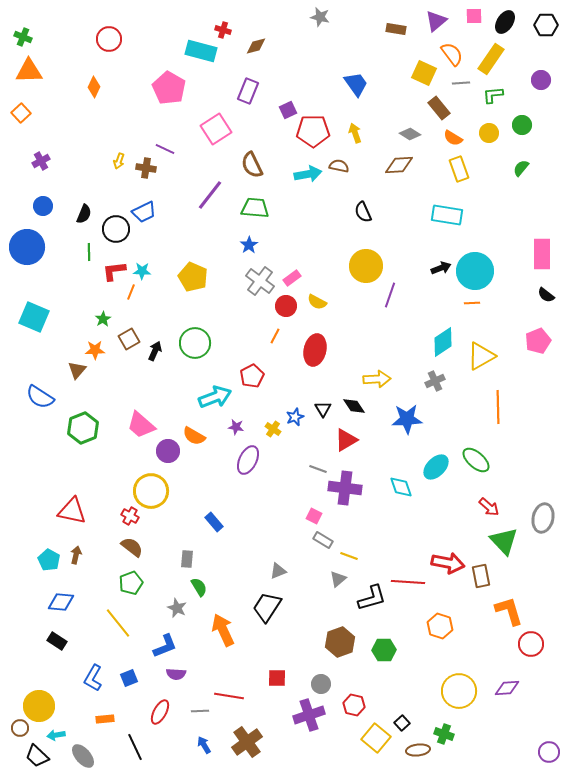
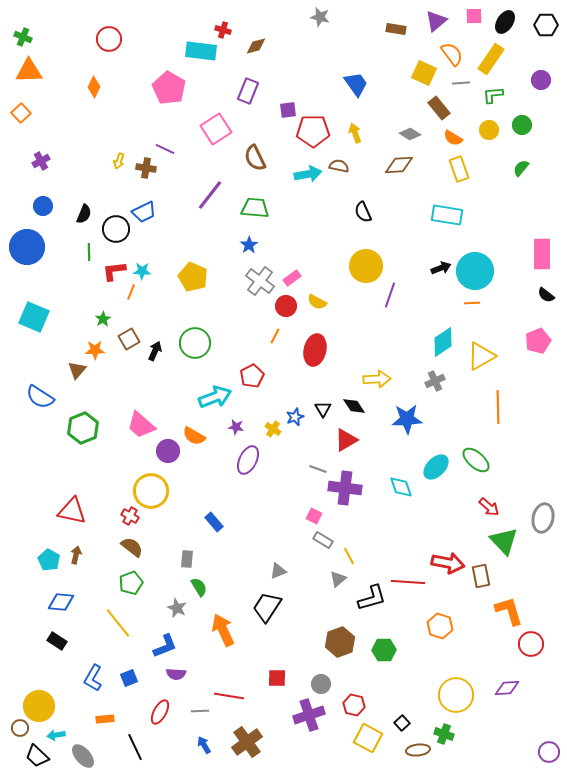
cyan rectangle at (201, 51): rotated 8 degrees counterclockwise
purple square at (288, 110): rotated 18 degrees clockwise
yellow circle at (489, 133): moved 3 px up
brown semicircle at (252, 165): moved 3 px right, 7 px up
yellow line at (349, 556): rotated 42 degrees clockwise
yellow circle at (459, 691): moved 3 px left, 4 px down
yellow square at (376, 738): moved 8 px left; rotated 12 degrees counterclockwise
